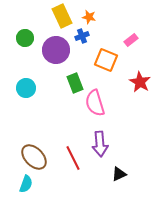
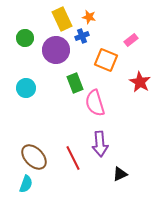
yellow rectangle: moved 3 px down
black triangle: moved 1 px right
